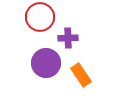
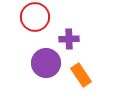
red circle: moved 5 px left
purple cross: moved 1 px right, 1 px down
